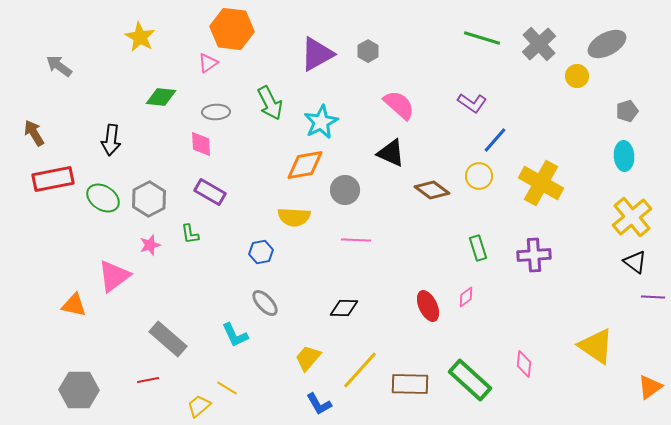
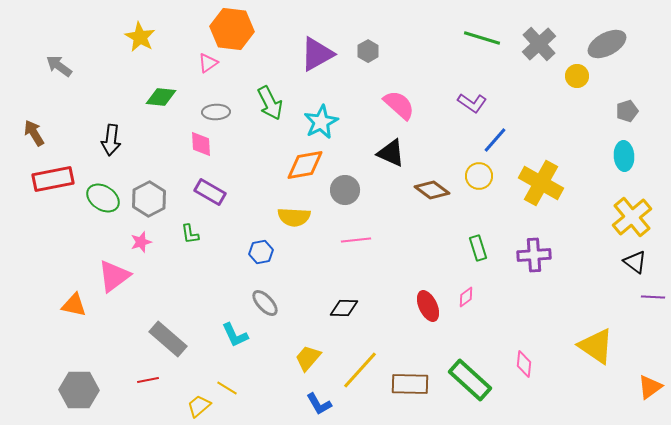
pink line at (356, 240): rotated 8 degrees counterclockwise
pink star at (150, 245): moved 9 px left, 3 px up
